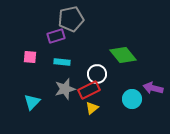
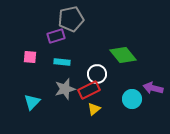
yellow triangle: moved 2 px right, 1 px down
